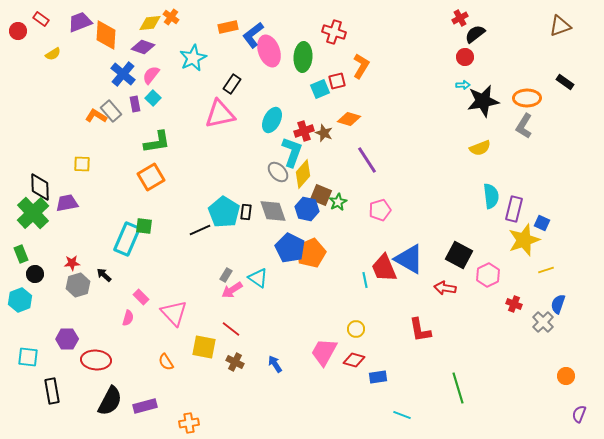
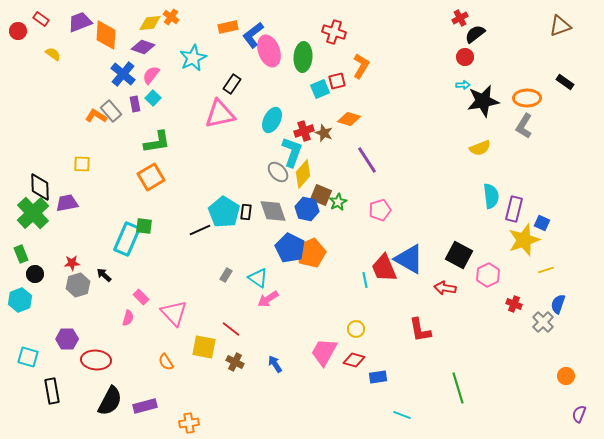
yellow semicircle at (53, 54): rotated 112 degrees counterclockwise
pink arrow at (232, 290): moved 36 px right, 9 px down
cyan square at (28, 357): rotated 10 degrees clockwise
